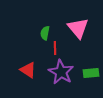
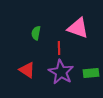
pink triangle: rotated 30 degrees counterclockwise
green semicircle: moved 9 px left
red line: moved 4 px right
red triangle: moved 1 px left
